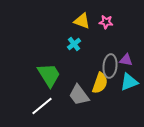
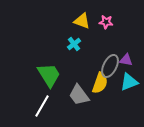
gray ellipse: rotated 20 degrees clockwise
white line: rotated 20 degrees counterclockwise
